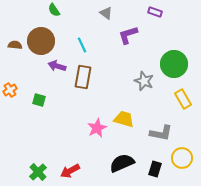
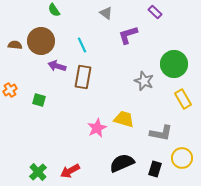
purple rectangle: rotated 24 degrees clockwise
